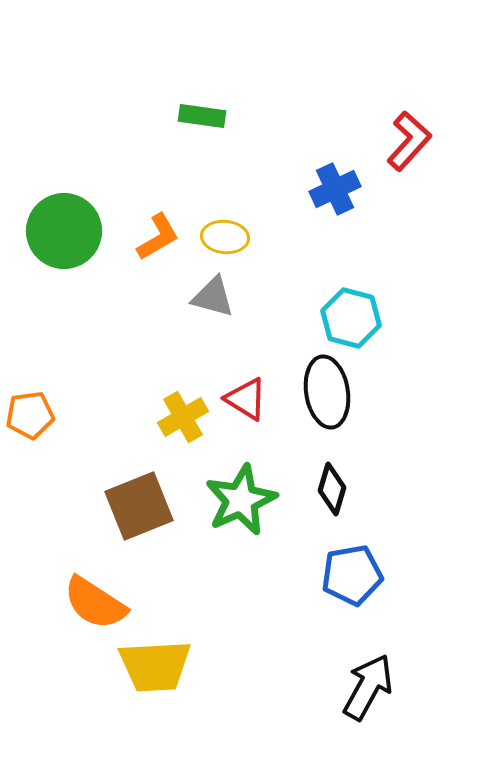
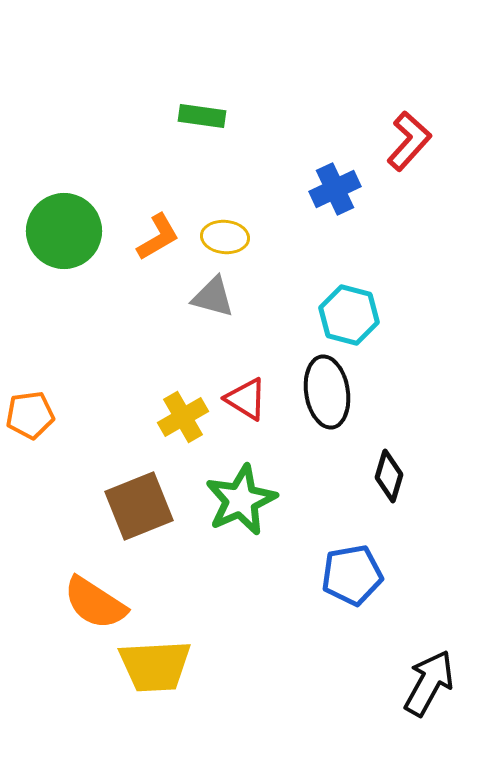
cyan hexagon: moved 2 px left, 3 px up
black diamond: moved 57 px right, 13 px up
black arrow: moved 61 px right, 4 px up
